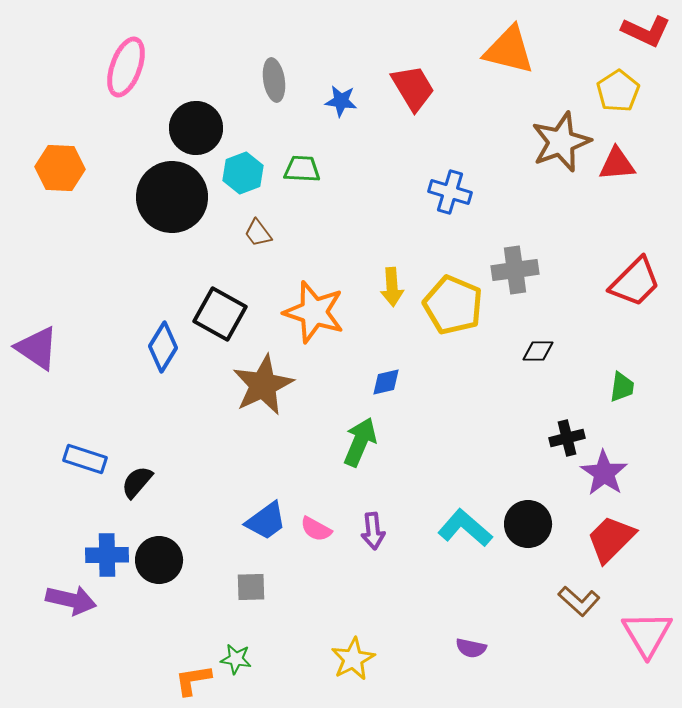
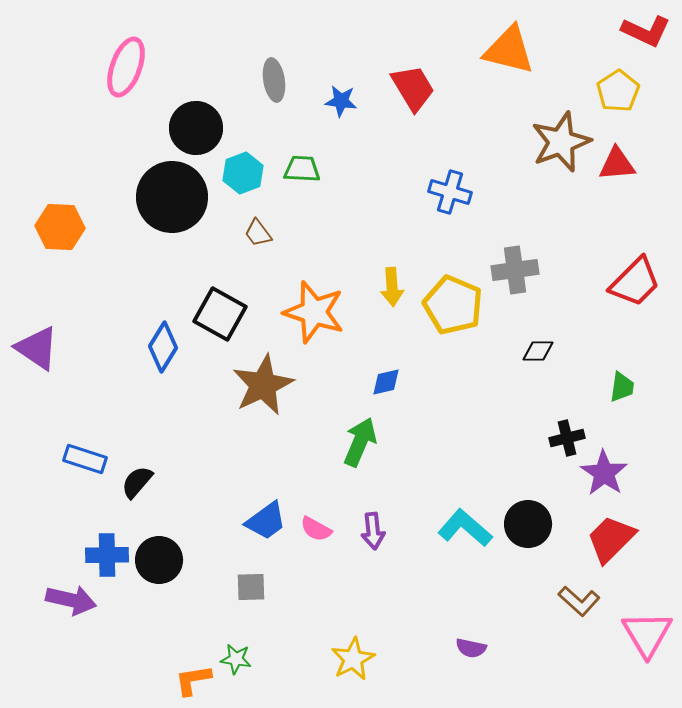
orange hexagon at (60, 168): moved 59 px down
